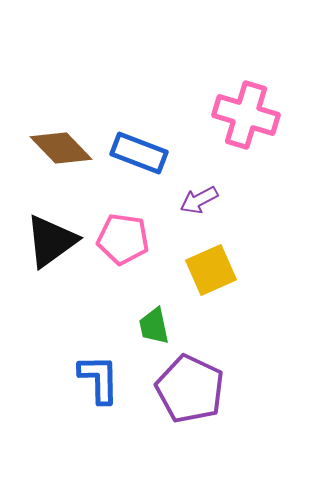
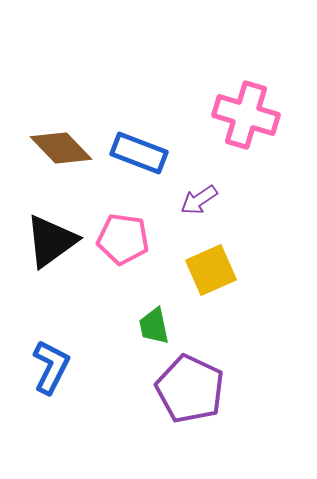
purple arrow: rotated 6 degrees counterclockwise
blue L-shape: moved 48 px left, 12 px up; rotated 28 degrees clockwise
